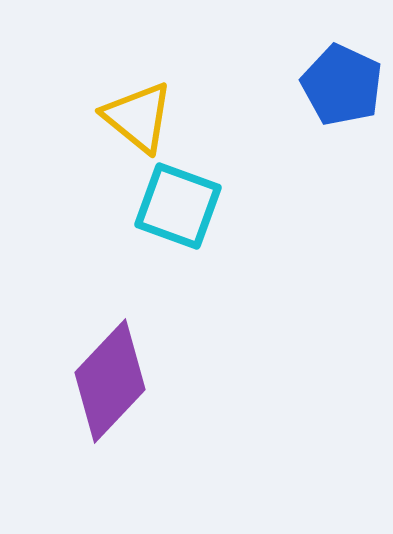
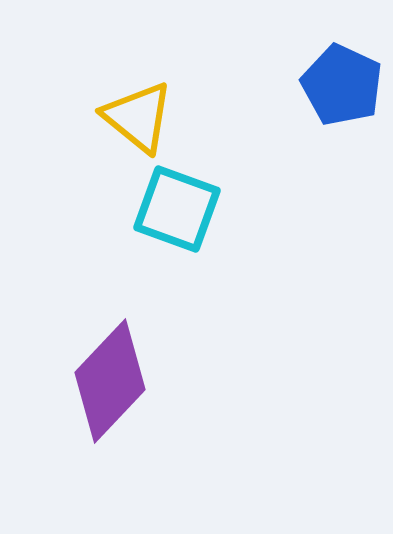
cyan square: moved 1 px left, 3 px down
